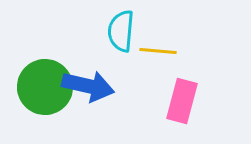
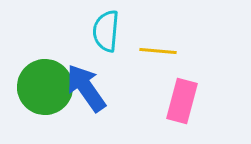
cyan semicircle: moved 15 px left
blue arrow: moved 2 px left, 2 px down; rotated 138 degrees counterclockwise
